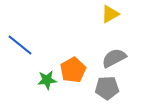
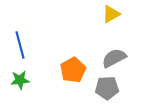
yellow triangle: moved 1 px right
blue line: rotated 36 degrees clockwise
green star: moved 27 px left
